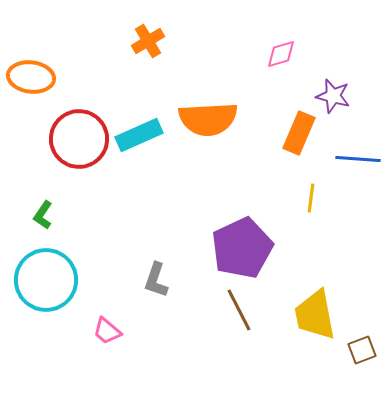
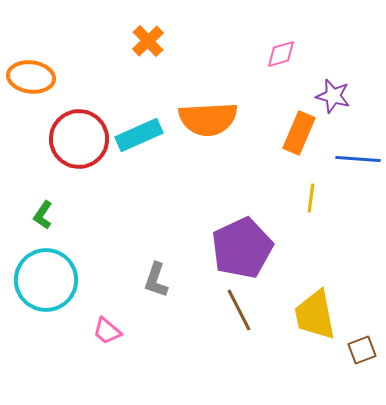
orange cross: rotated 12 degrees counterclockwise
